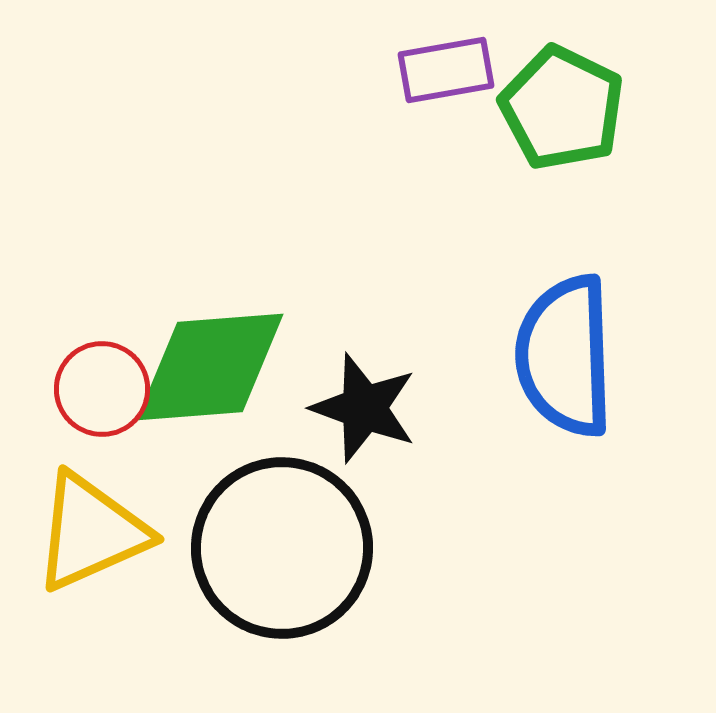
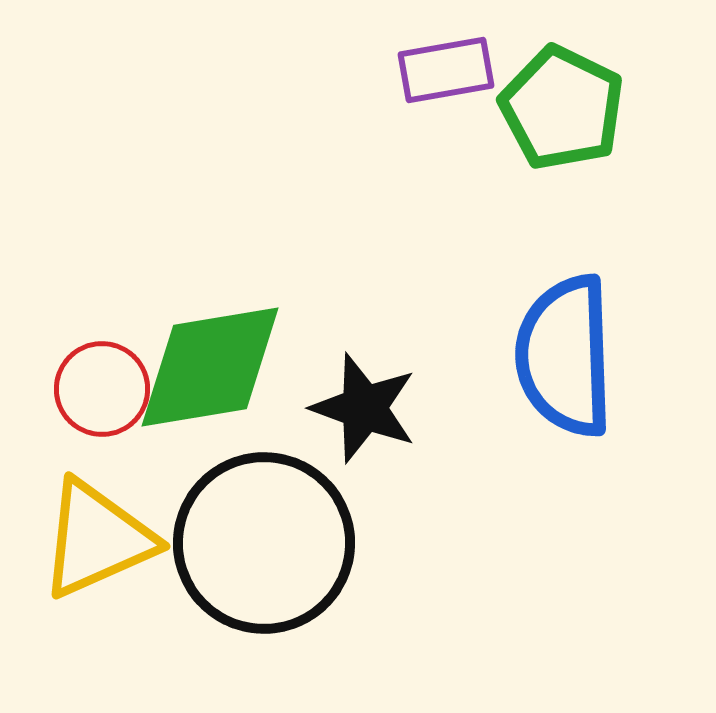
green diamond: rotated 5 degrees counterclockwise
yellow triangle: moved 6 px right, 7 px down
black circle: moved 18 px left, 5 px up
